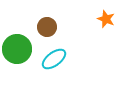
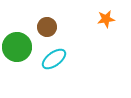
orange star: rotated 30 degrees counterclockwise
green circle: moved 2 px up
